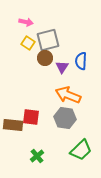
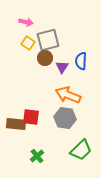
brown rectangle: moved 3 px right, 1 px up
